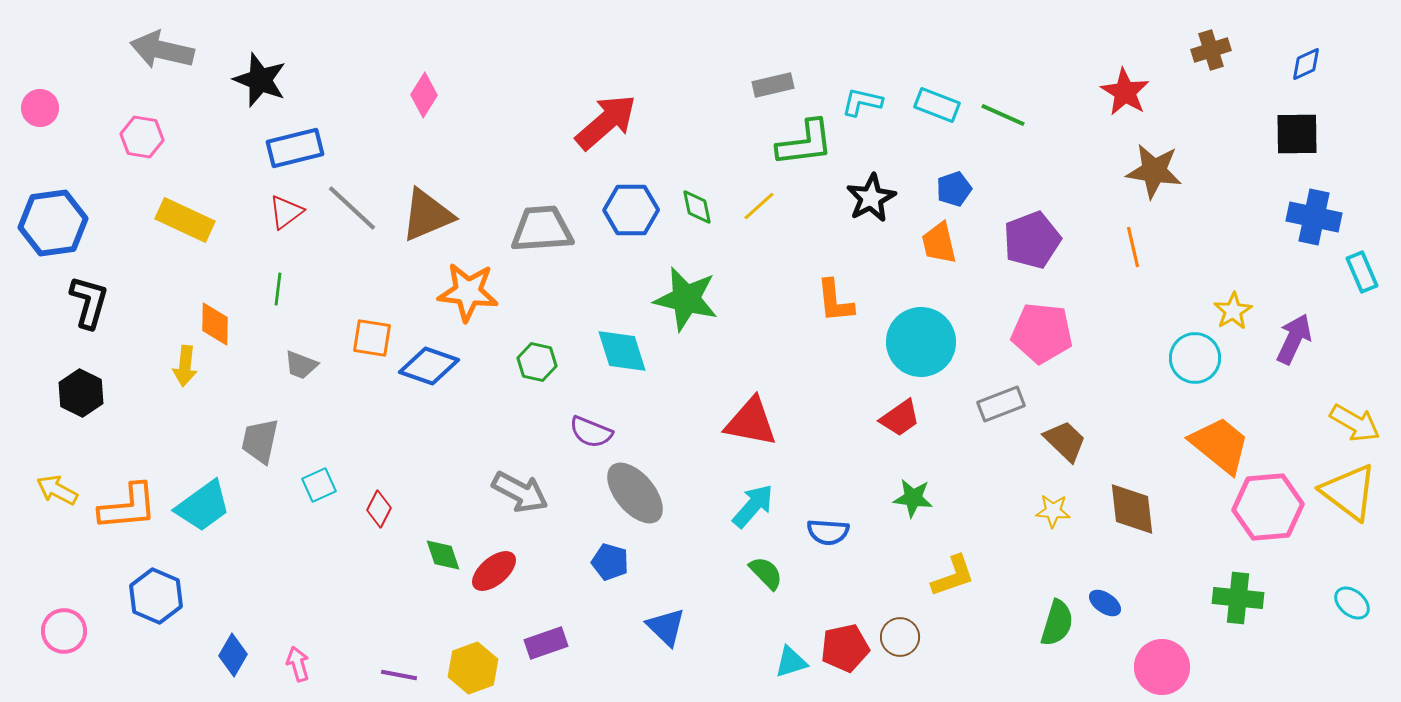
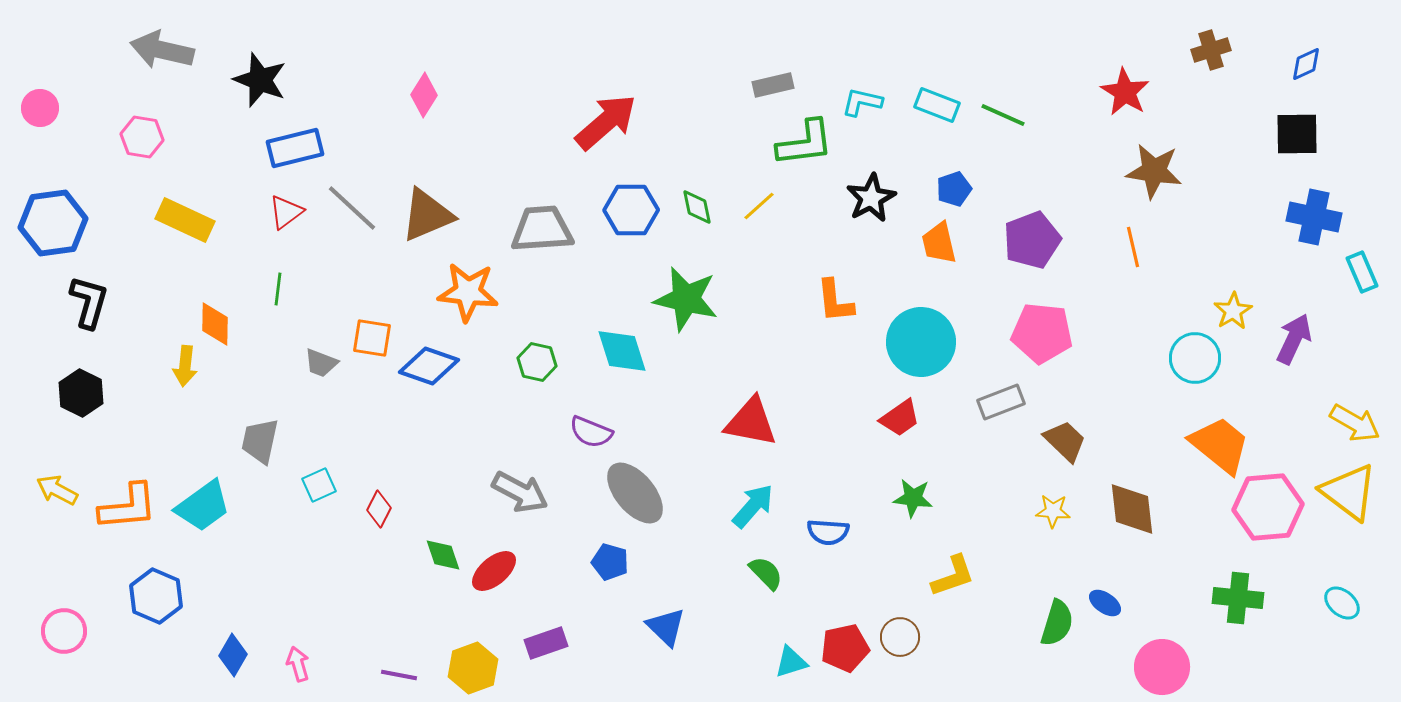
gray trapezoid at (301, 365): moved 20 px right, 2 px up
gray rectangle at (1001, 404): moved 2 px up
cyan ellipse at (1352, 603): moved 10 px left
